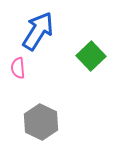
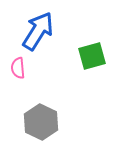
green square: moved 1 px right; rotated 28 degrees clockwise
